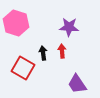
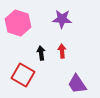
pink hexagon: moved 2 px right
purple star: moved 7 px left, 8 px up
black arrow: moved 2 px left
red square: moved 7 px down
